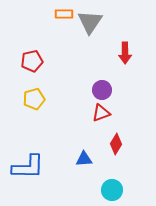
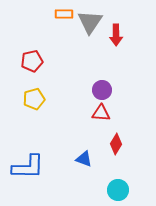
red arrow: moved 9 px left, 18 px up
red triangle: rotated 24 degrees clockwise
blue triangle: rotated 24 degrees clockwise
cyan circle: moved 6 px right
